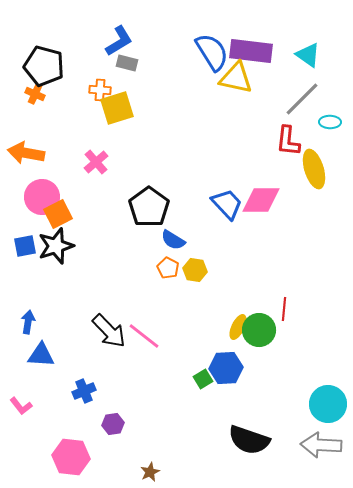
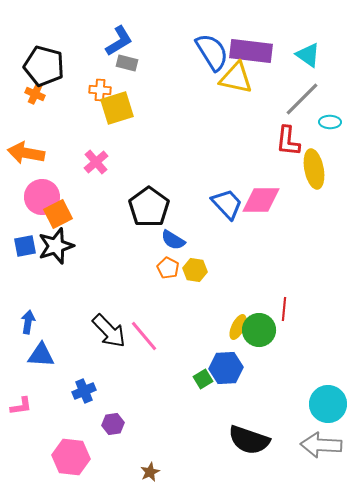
yellow ellipse at (314, 169): rotated 6 degrees clockwise
pink line at (144, 336): rotated 12 degrees clockwise
pink L-shape at (21, 406): rotated 60 degrees counterclockwise
